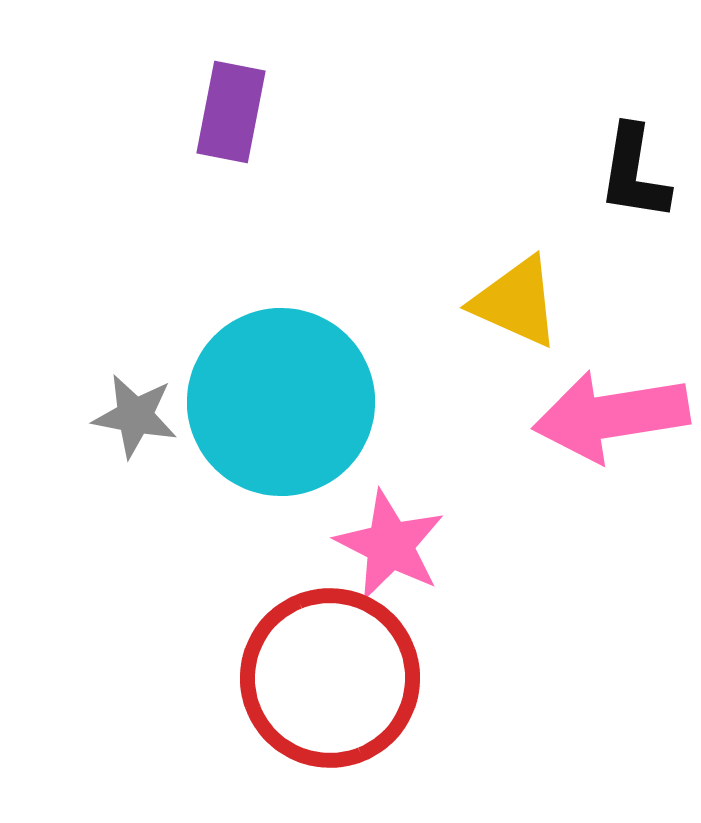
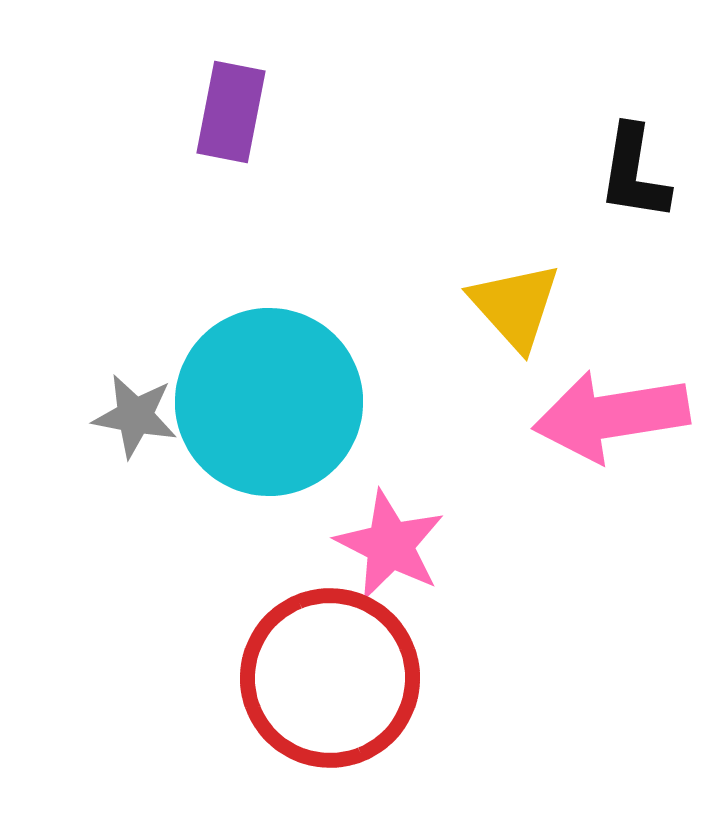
yellow triangle: moved 1 px left, 4 px down; rotated 24 degrees clockwise
cyan circle: moved 12 px left
